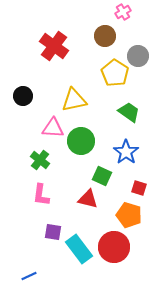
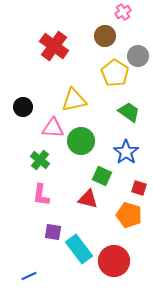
black circle: moved 11 px down
red circle: moved 14 px down
